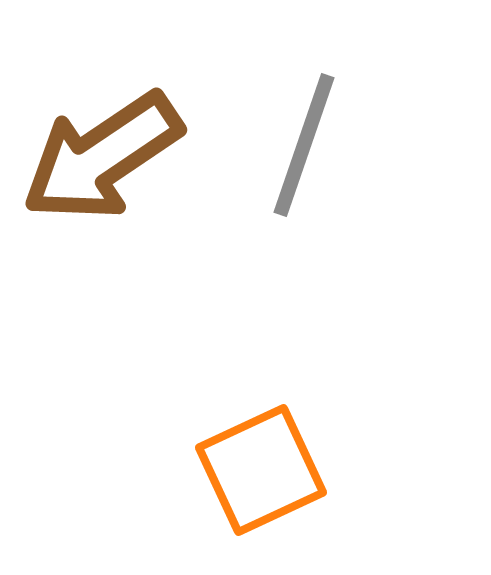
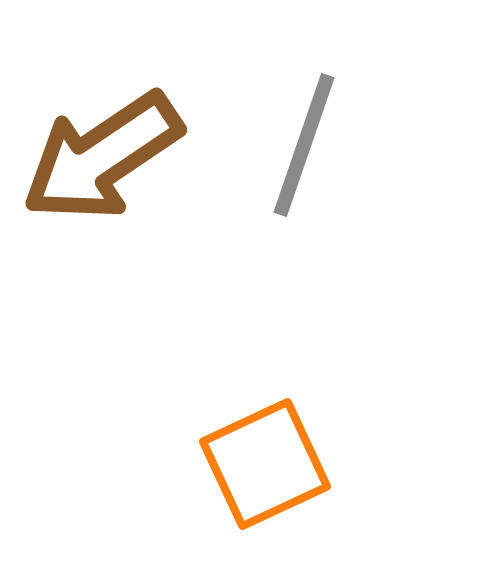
orange square: moved 4 px right, 6 px up
